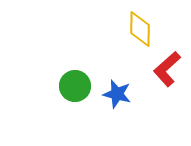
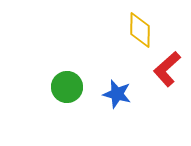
yellow diamond: moved 1 px down
green circle: moved 8 px left, 1 px down
